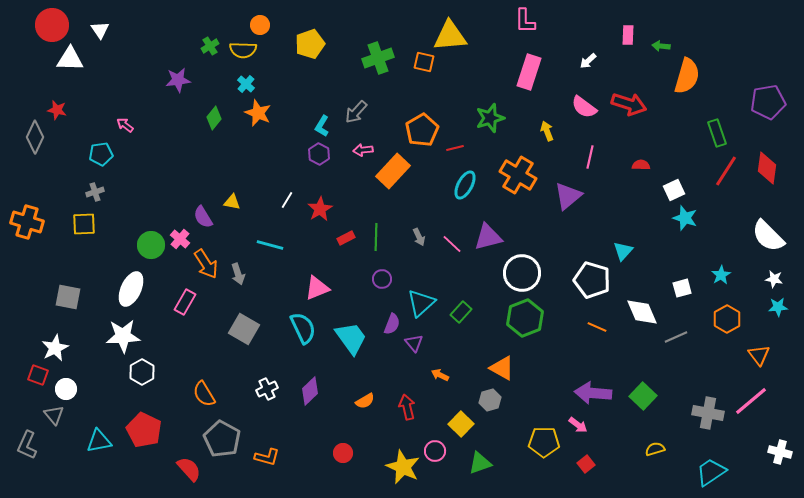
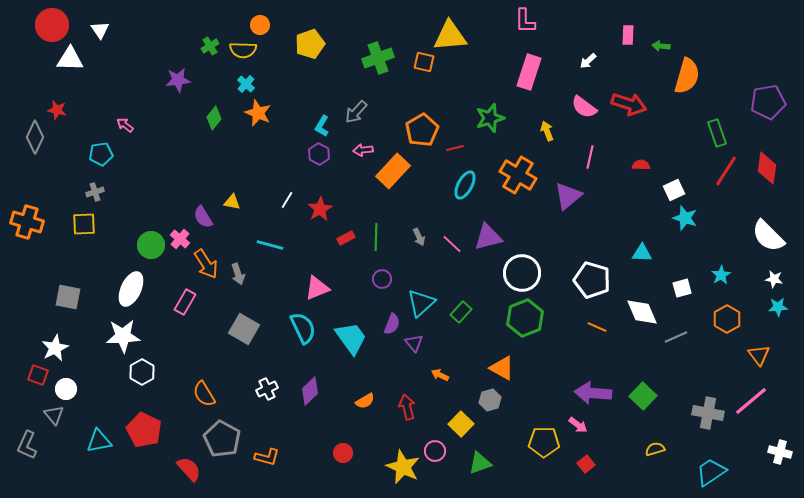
cyan triangle at (623, 251): moved 19 px right, 2 px down; rotated 50 degrees clockwise
